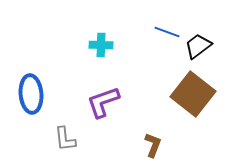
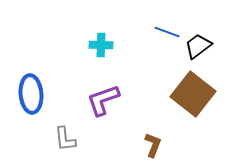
purple L-shape: moved 2 px up
